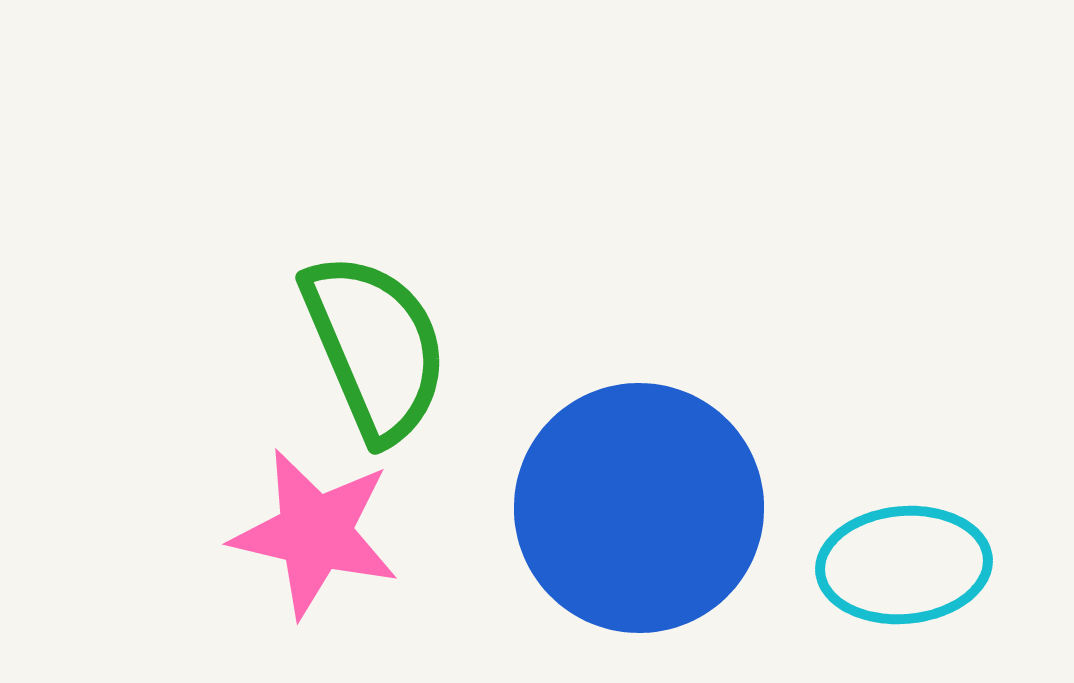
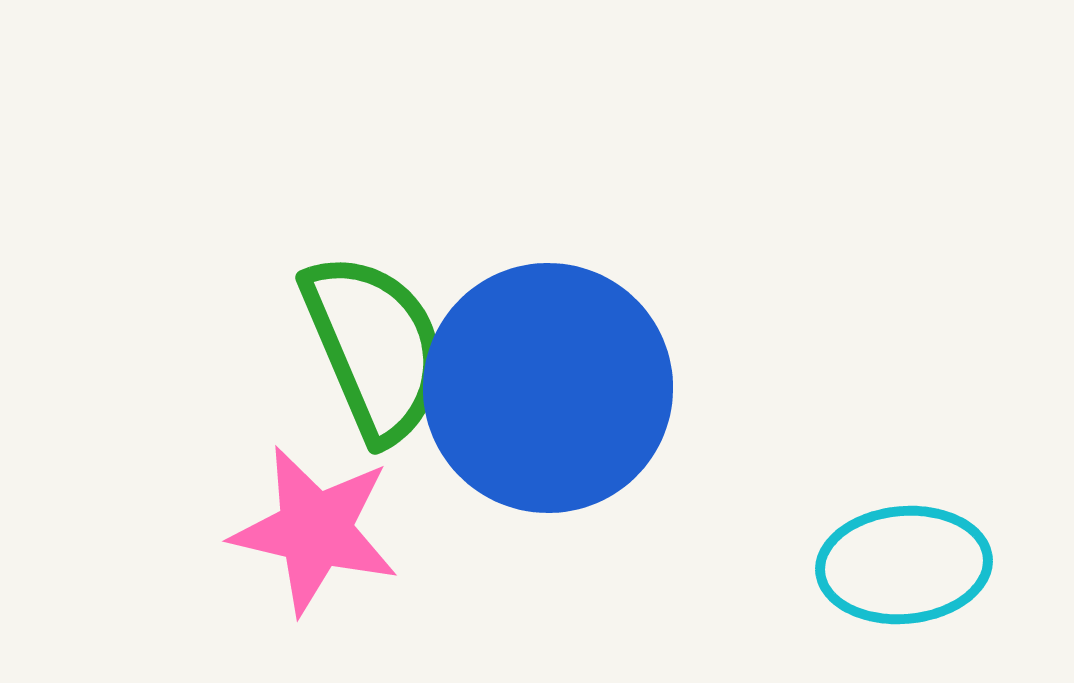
blue circle: moved 91 px left, 120 px up
pink star: moved 3 px up
